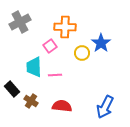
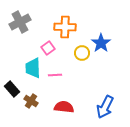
pink square: moved 2 px left, 2 px down
cyan trapezoid: moved 1 px left, 1 px down
red semicircle: moved 2 px right, 1 px down
